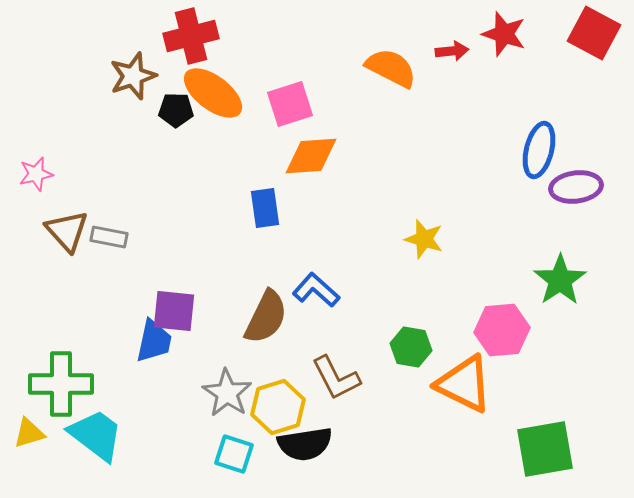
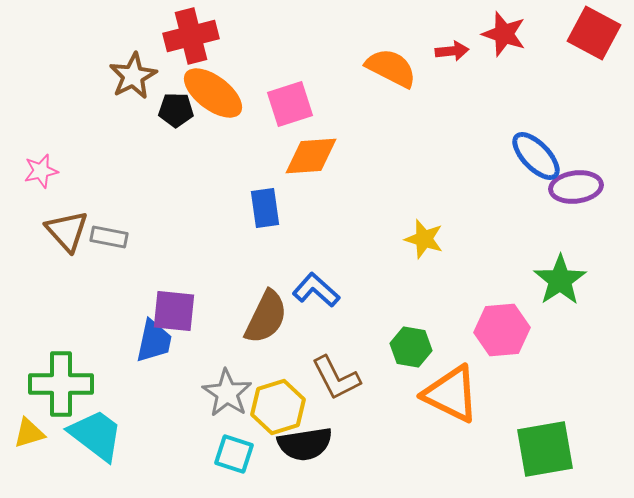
brown star: rotated 9 degrees counterclockwise
blue ellipse: moved 3 px left, 6 px down; rotated 58 degrees counterclockwise
pink star: moved 5 px right, 3 px up
orange triangle: moved 13 px left, 10 px down
